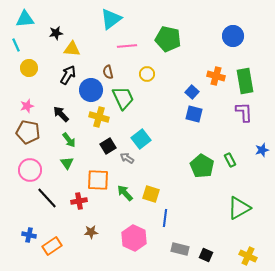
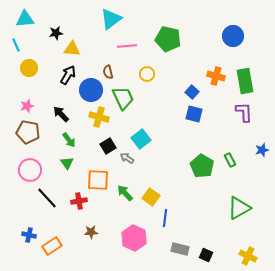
yellow square at (151, 194): moved 3 px down; rotated 18 degrees clockwise
